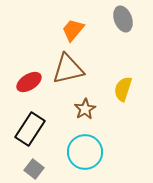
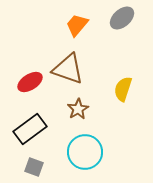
gray ellipse: moved 1 px left, 1 px up; rotated 70 degrees clockwise
orange trapezoid: moved 4 px right, 5 px up
brown triangle: rotated 32 degrees clockwise
red ellipse: moved 1 px right
brown star: moved 7 px left
black rectangle: rotated 20 degrees clockwise
gray square: moved 2 px up; rotated 18 degrees counterclockwise
